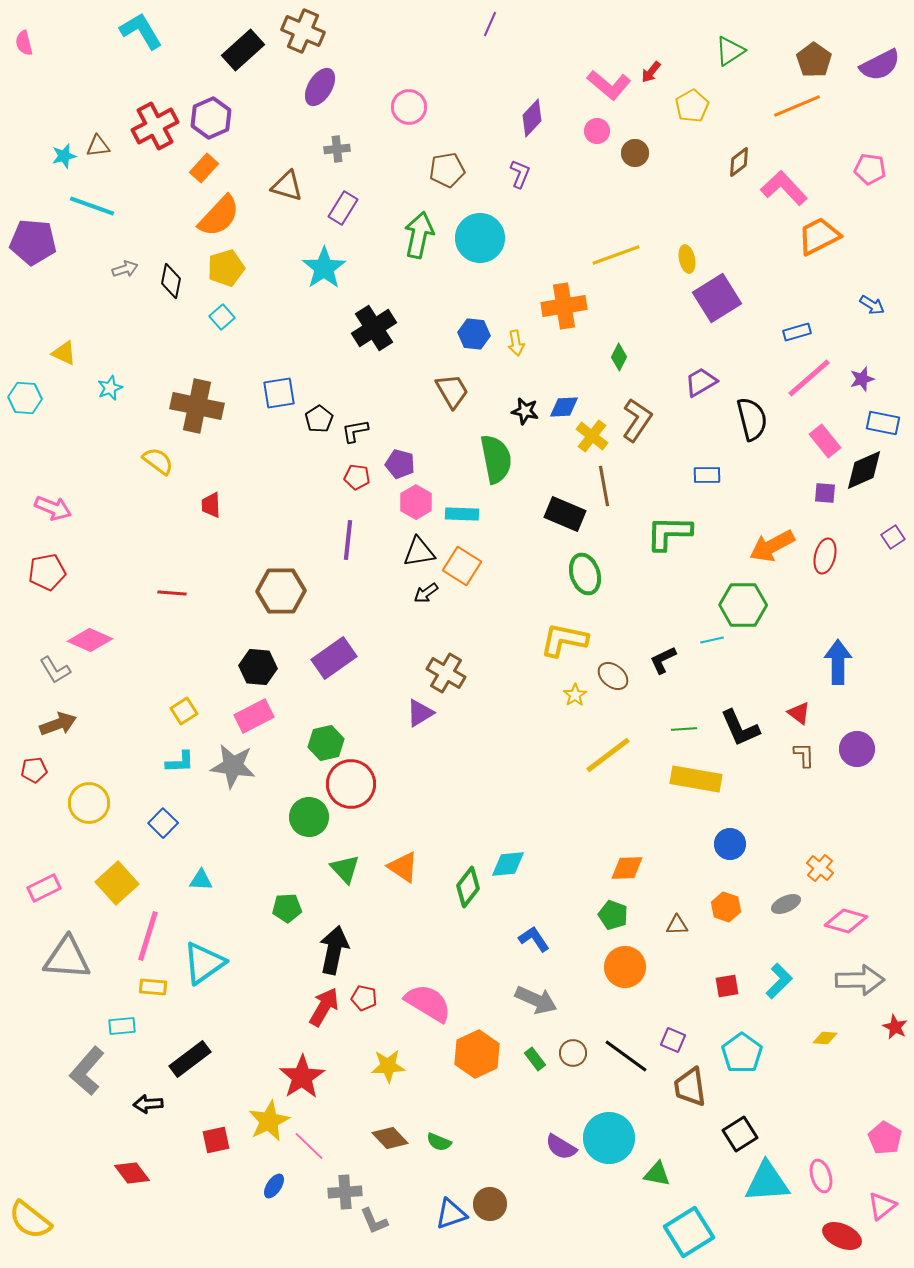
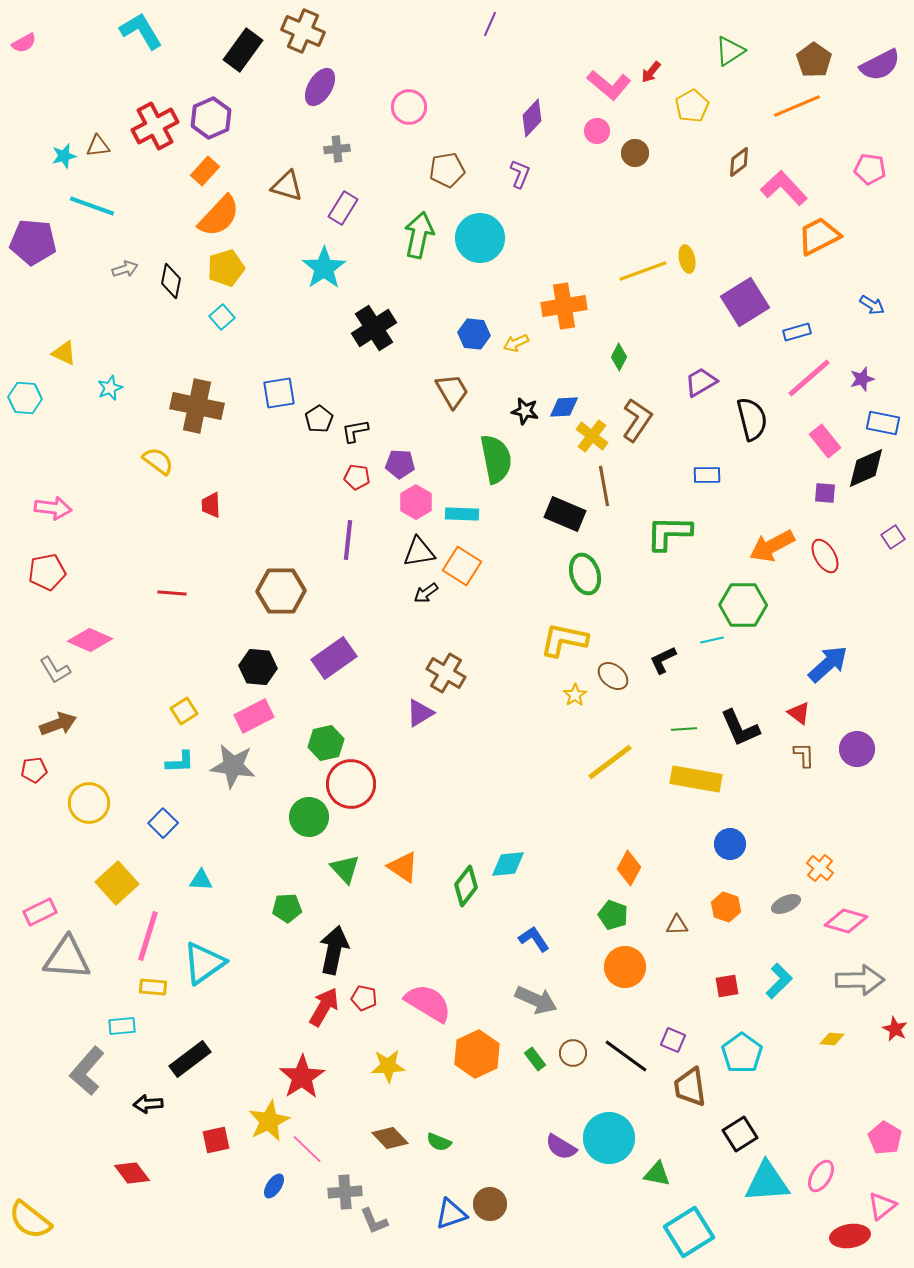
pink semicircle at (24, 43): rotated 105 degrees counterclockwise
black rectangle at (243, 50): rotated 12 degrees counterclockwise
orange rectangle at (204, 168): moved 1 px right, 3 px down
yellow line at (616, 255): moved 27 px right, 16 px down
purple square at (717, 298): moved 28 px right, 4 px down
yellow arrow at (516, 343): rotated 75 degrees clockwise
purple pentagon at (400, 464): rotated 12 degrees counterclockwise
black diamond at (864, 470): moved 2 px right, 2 px up
pink arrow at (53, 508): rotated 15 degrees counterclockwise
red ellipse at (825, 556): rotated 44 degrees counterclockwise
blue arrow at (838, 662): moved 10 px left, 2 px down; rotated 48 degrees clockwise
yellow line at (608, 755): moved 2 px right, 7 px down
orange diamond at (627, 868): moved 2 px right; rotated 60 degrees counterclockwise
green diamond at (468, 887): moved 2 px left, 1 px up
pink rectangle at (44, 888): moved 4 px left, 24 px down
red star at (895, 1027): moved 2 px down
yellow diamond at (825, 1038): moved 7 px right, 1 px down
pink line at (309, 1146): moved 2 px left, 3 px down
pink ellipse at (821, 1176): rotated 48 degrees clockwise
red ellipse at (842, 1236): moved 8 px right; rotated 33 degrees counterclockwise
